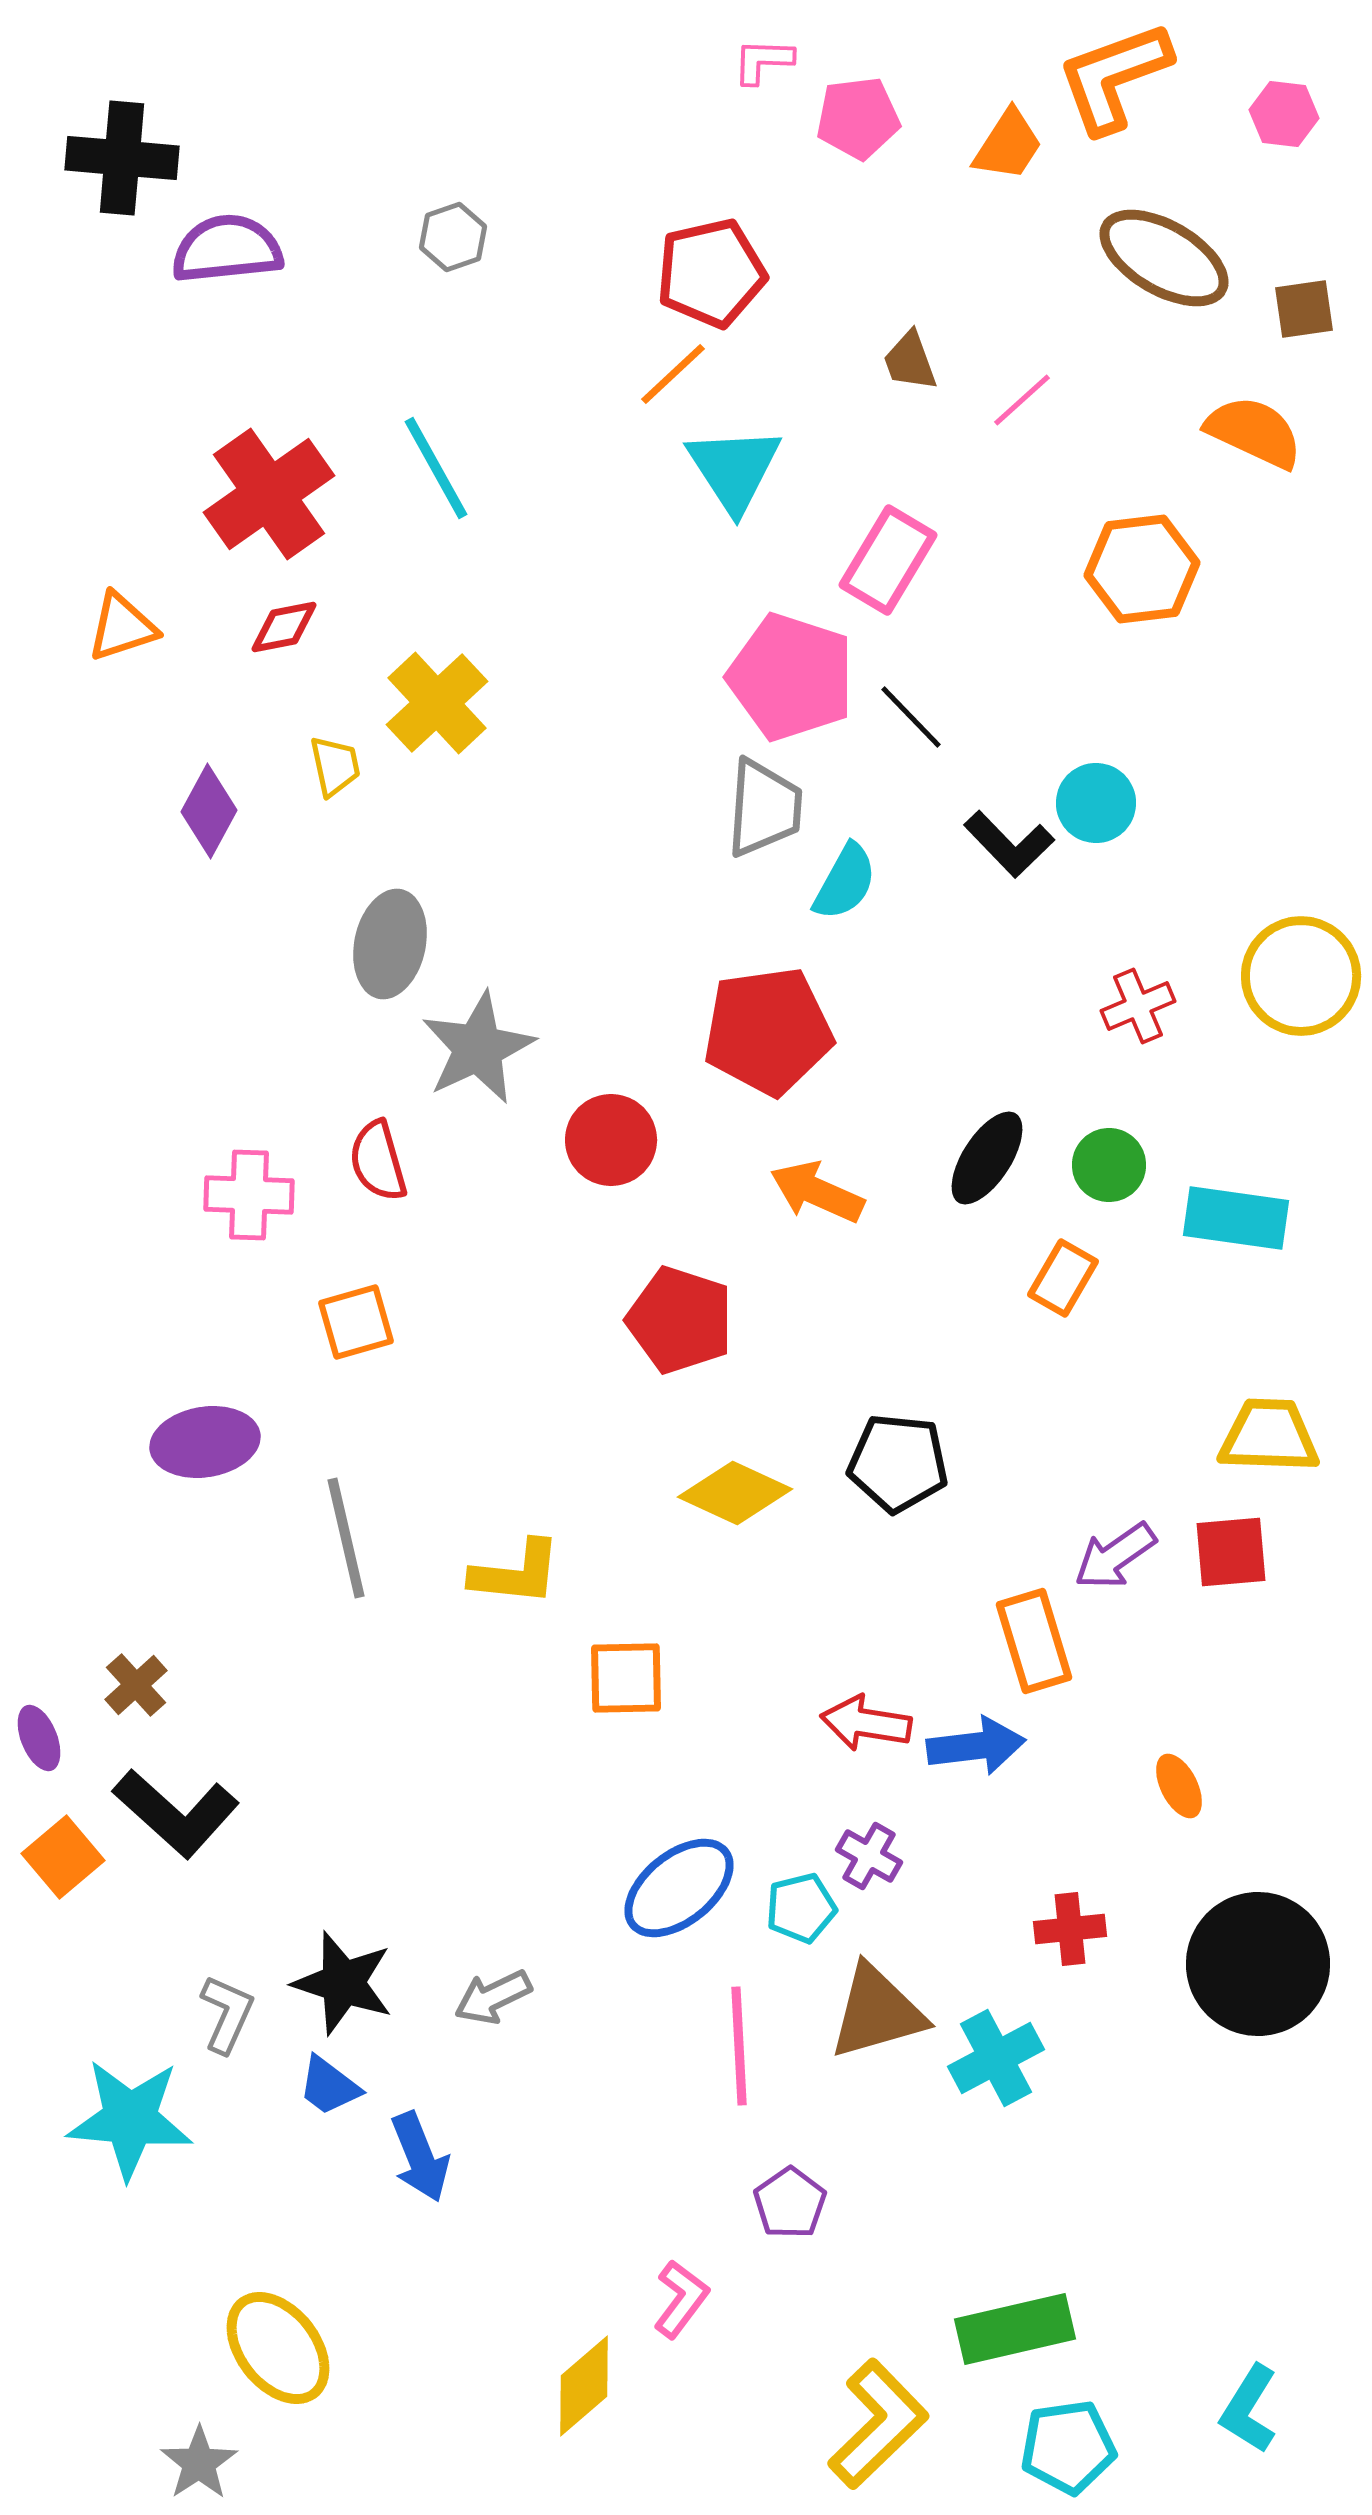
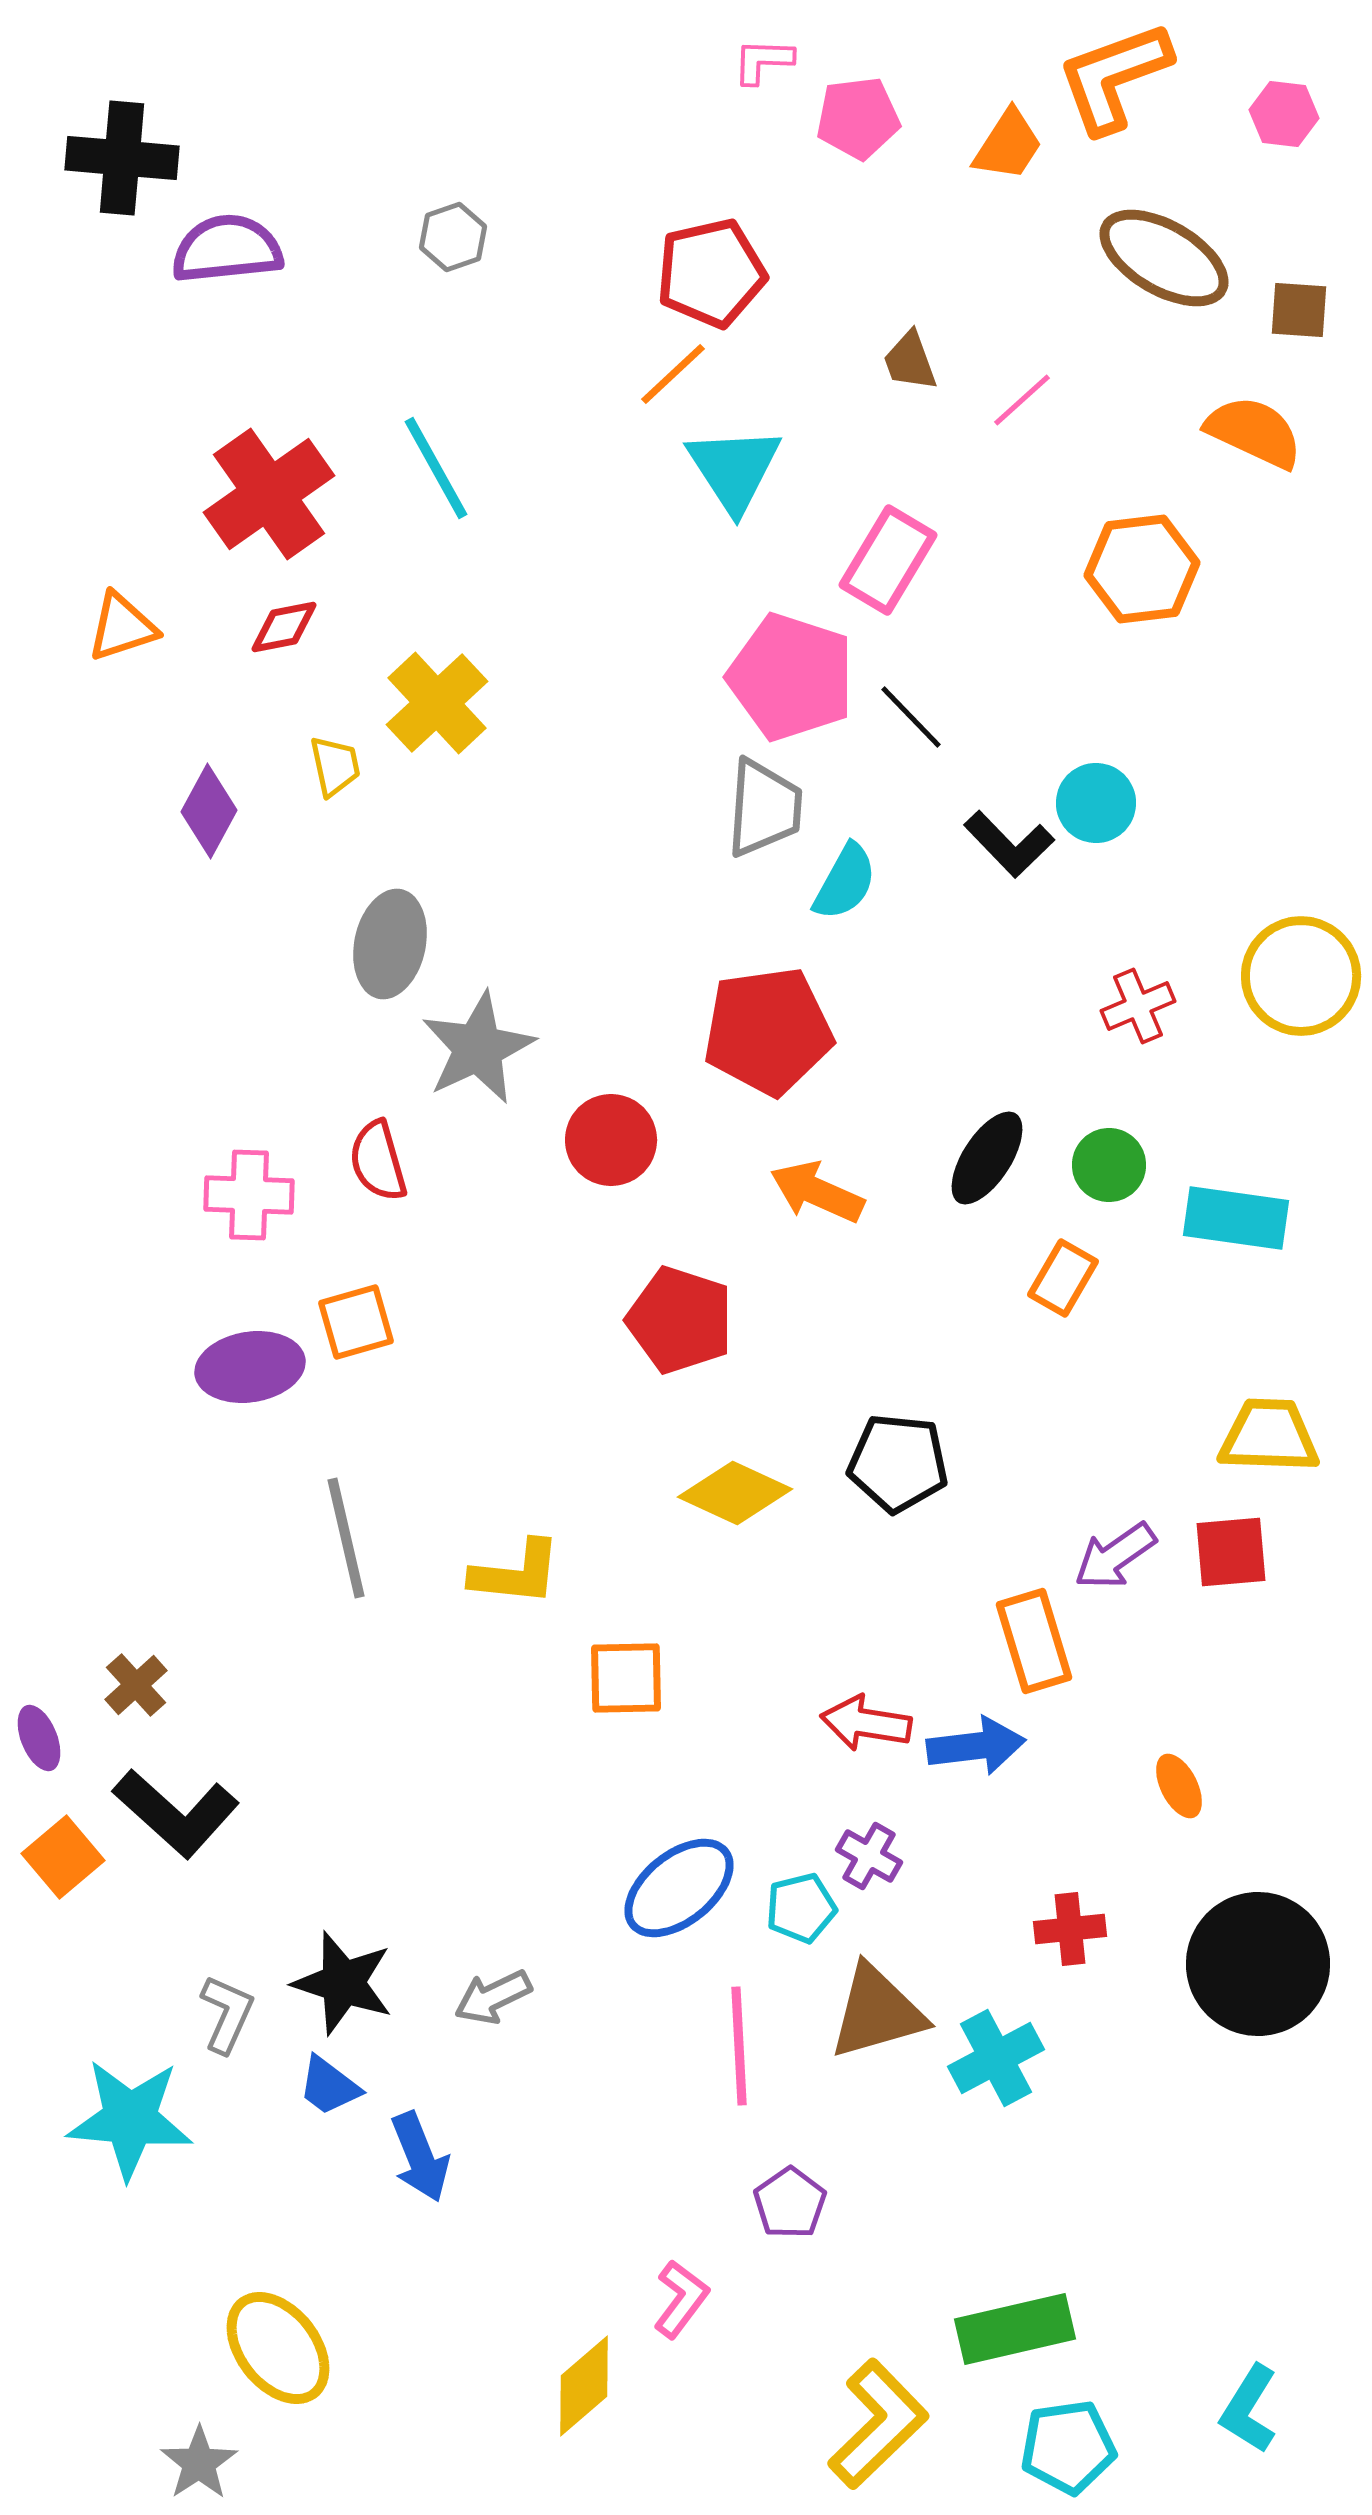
brown square at (1304, 309): moved 5 px left, 1 px down; rotated 12 degrees clockwise
purple ellipse at (205, 1442): moved 45 px right, 75 px up
